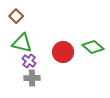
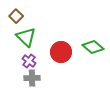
green triangle: moved 4 px right, 6 px up; rotated 30 degrees clockwise
red circle: moved 2 px left
